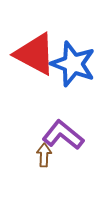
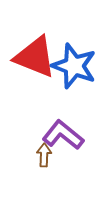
red triangle: moved 3 px down; rotated 6 degrees counterclockwise
blue star: moved 1 px right, 2 px down
